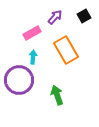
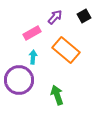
orange rectangle: rotated 20 degrees counterclockwise
